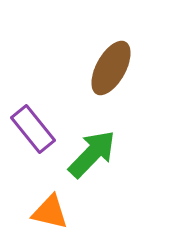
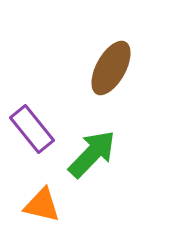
purple rectangle: moved 1 px left
orange triangle: moved 8 px left, 7 px up
